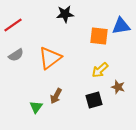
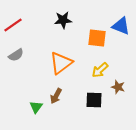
black star: moved 2 px left, 6 px down
blue triangle: rotated 30 degrees clockwise
orange square: moved 2 px left, 2 px down
orange triangle: moved 11 px right, 5 px down
black square: rotated 18 degrees clockwise
